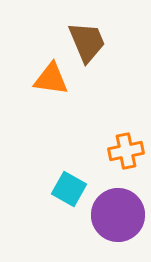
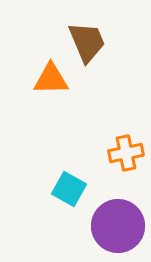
orange triangle: rotated 9 degrees counterclockwise
orange cross: moved 2 px down
purple circle: moved 11 px down
